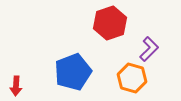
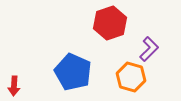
blue pentagon: rotated 27 degrees counterclockwise
orange hexagon: moved 1 px left, 1 px up
red arrow: moved 2 px left
